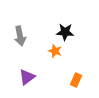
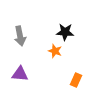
purple triangle: moved 7 px left, 3 px up; rotated 42 degrees clockwise
